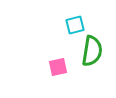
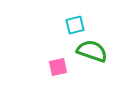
green semicircle: rotated 80 degrees counterclockwise
